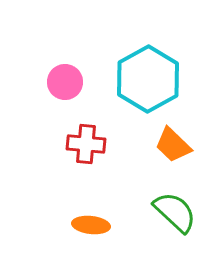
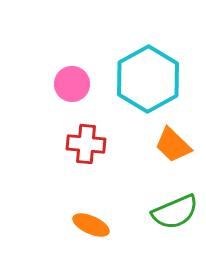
pink circle: moved 7 px right, 2 px down
green semicircle: rotated 114 degrees clockwise
orange ellipse: rotated 18 degrees clockwise
